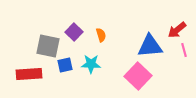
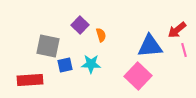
purple square: moved 6 px right, 7 px up
red rectangle: moved 1 px right, 6 px down
